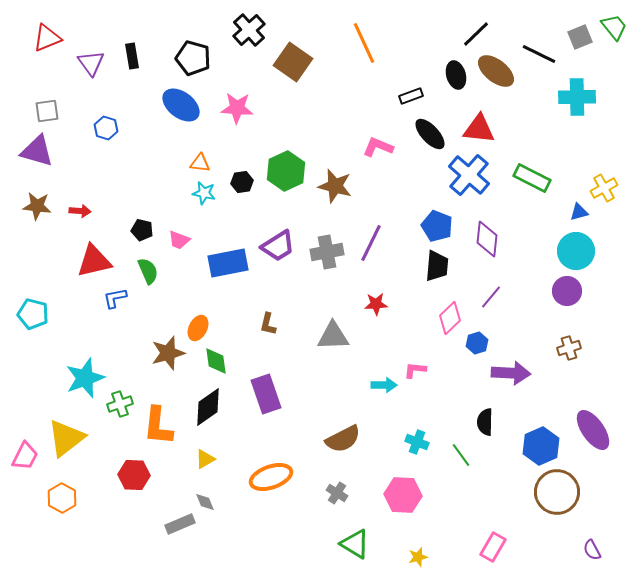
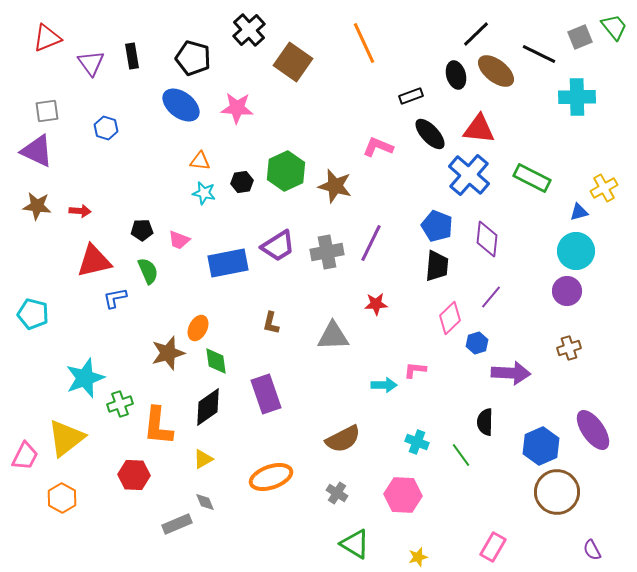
purple triangle at (37, 151): rotated 9 degrees clockwise
orange triangle at (200, 163): moved 2 px up
black pentagon at (142, 230): rotated 15 degrees counterclockwise
brown L-shape at (268, 324): moved 3 px right, 1 px up
yellow triangle at (205, 459): moved 2 px left
gray rectangle at (180, 524): moved 3 px left
